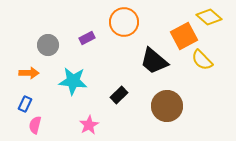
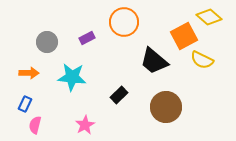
gray circle: moved 1 px left, 3 px up
yellow semicircle: rotated 20 degrees counterclockwise
cyan star: moved 1 px left, 4 px up
brown circle: moved 1 px left, 1 px down
pink star: moved 4 px left
